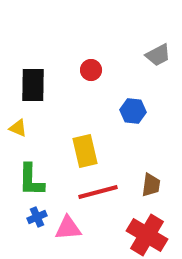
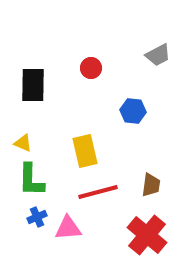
red circle: moved 2 px up
yellow triangle: moved 5 px right, 15 px down
red cross: rotated 9 degrees clockwise
